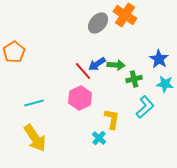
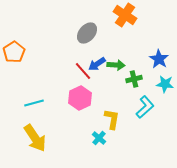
gray ellipse: moved 11 px left, 10 px down
